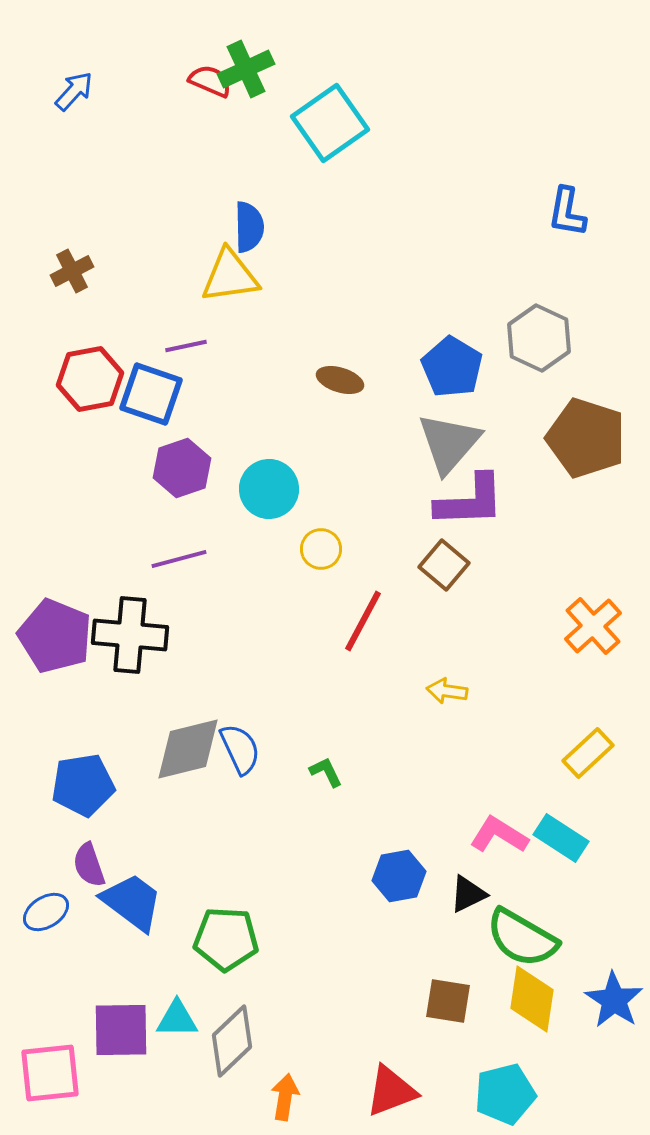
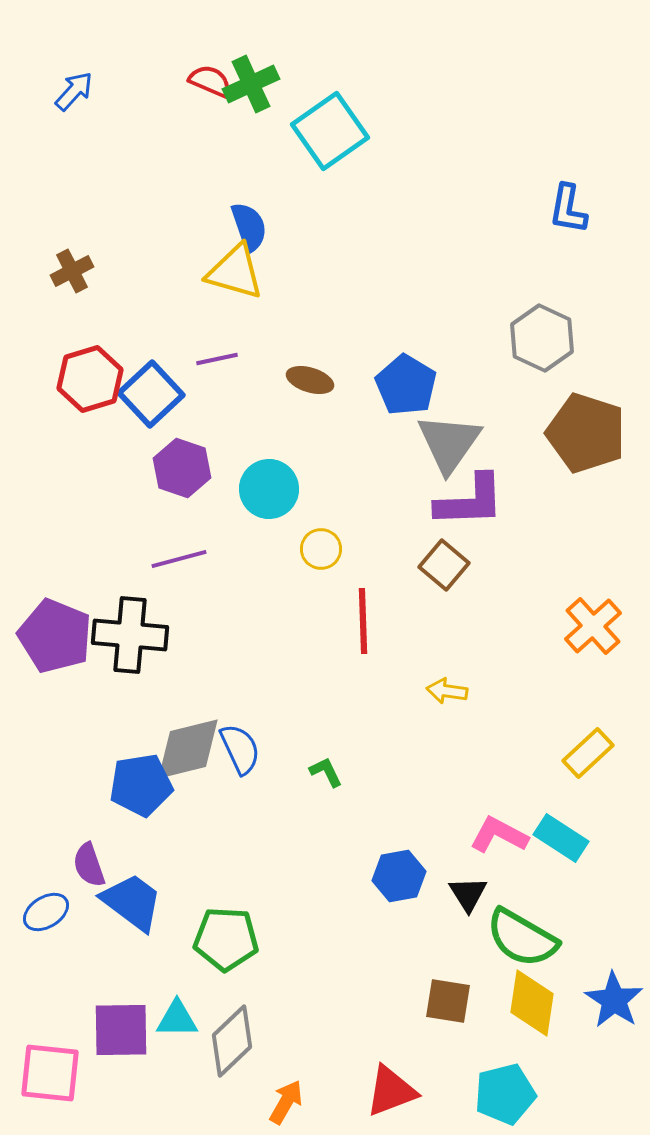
green cross at (246, 69): moved 5 px right, 15 px down
cyan square at (330, 123): moved 8 px down
blue L-shape at (567, 212): moved 1 px right, 3 px up
blue semicircle at (249, 227): rotated 18 degrees counterclockwise
yellow triangle at (230, 276): moved 5 px right, 4 px up; rotated 24 degrees clockwise
gray hexagon at (539, 338): moved 3 px right
purple line at (186, 346): moved 31 px right, 13 px down
blue pentagon at (452, 367): moved 46 px left, 18 px down
red hexagon at (90, 379): rotated 6 degrees counterclockwise
brown ellipse at (340, 380): moved 30 px left
blue square at (151, 394): rotated 28 degrees clockwise
brown pentagon at (586, 438): moved 5 px up
gray triangle at (449, 443): rotated 6 degrees counterclockwise
purple hexagon at (182, 468): rotated 22 degrees counterclockwise
red line at (363, 621): rotated 30 degrees counterclockwise
blue pentagon at (83, 785): moved 58 px right
pink L-shape at (499, 835): rotated 4 degrees counterclockwise
black triangle at (468, 894): rotated 36 degrees counterclockwise
yellow diamond at (532, 999): moved 4 px down
pink square at (50, 1073): rotated 12 degrees clockwise
orange arrow at (285, 1097): moved 1 px right, 5 px down; rotated 21 degrees clockwise
